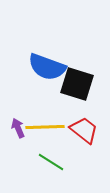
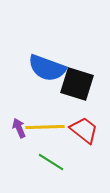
blue semicircle: moved 1 px down
purple arrow: moved 1 px right
